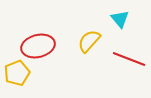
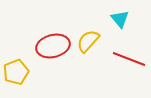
yellow semicircle: moved 1 px left
red ellipse: moved 15 px right
yellow pentagon: moved 1 px left, 1 px up
